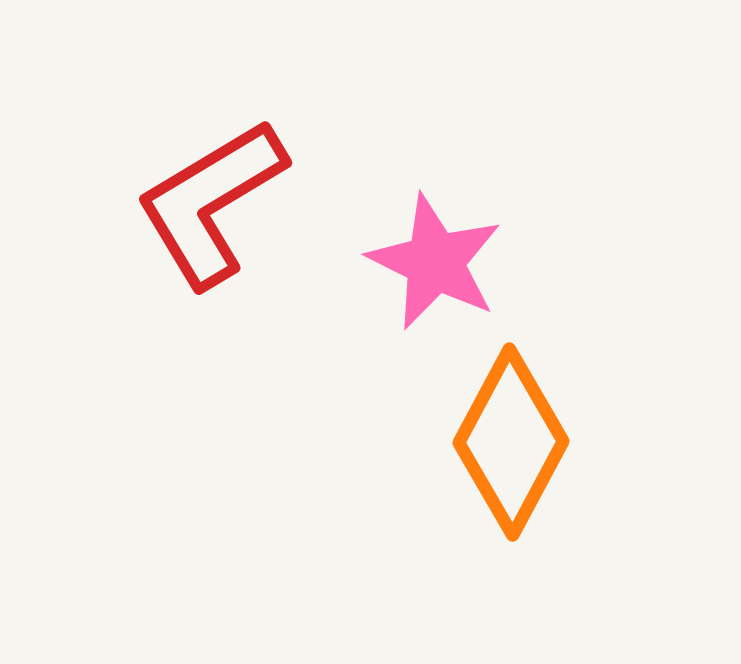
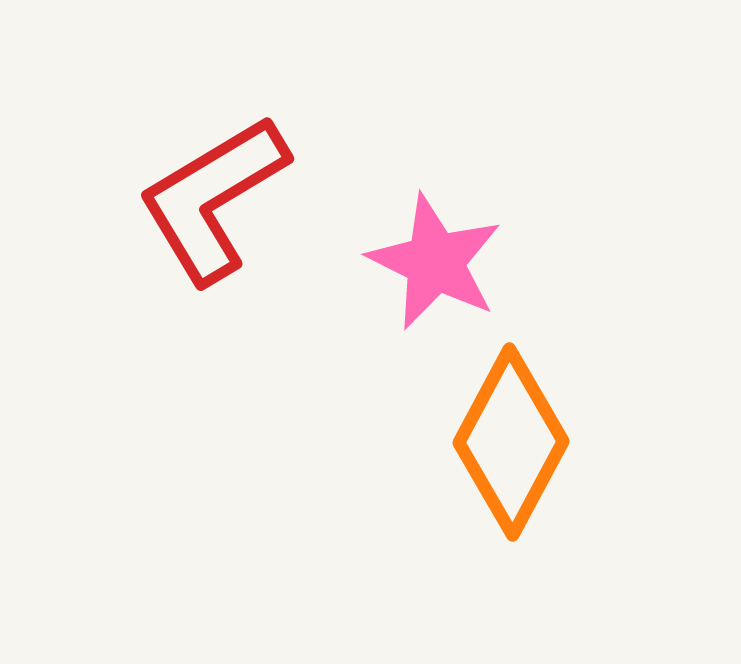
red L-shape: moved 2 px right, 4 px up
